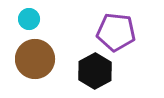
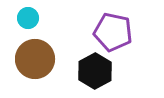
cyan circle: moved 1 px left, 1 px up
purple pentagon: moved 3 px left; rotated 6 degrees clockwise
